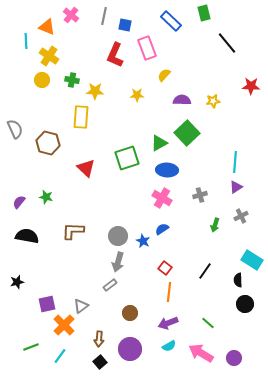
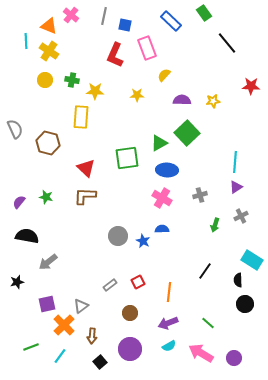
green rectangle at (204, 13): rotated 21 degrees counterclockwise
orange triangle at (47, 27): moved 2 px right, 1 px up
yellow cross at (49, 56): moved 5 px up
yellow circle at (42, 80): moved 3 px right
green square at (127, 158): rotated 10 degrees clockwise
blue semicircle at (162, 229): rotated 32 degrees clockwise
brown L-shape at (73, 231): moved 12 px right, 35 px up
gray arrow at (118, 262): moved 70 px left; rotated 36 degrees clockwise
red square at (165, 268): moved 27 px left, 14 px down; rotated 24 degrees clockwise
brown arrow at (99, 339): moved 7 px left, 3 px up
